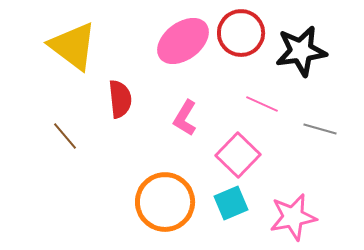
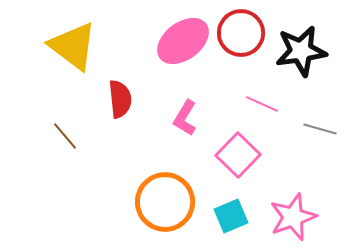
cyan square: moved 13 px down
pink star: rotated 9 degrees counterclockwise
